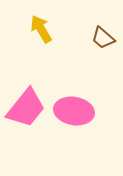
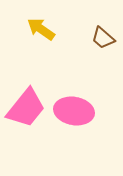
yellow arrow: rotated 24 degrees counterclockwise
